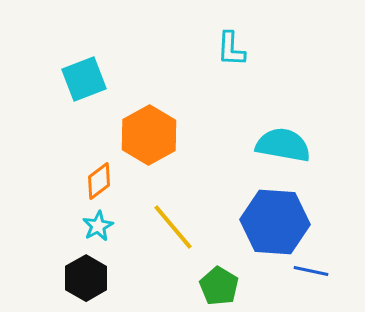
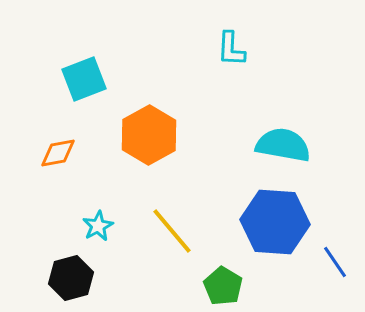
orange diamond: moved 41 px left, 28 px up; rotated 27 degrees clockwise
yellow line: moved 1 px left, 4 px down
blue line: moved 24 px right, 9 px up; rotated 44 degrees clockwise
black hexagon: moved 15 px left; rotated 15 degrees clockwise
green pentagon: moved 4 px right
